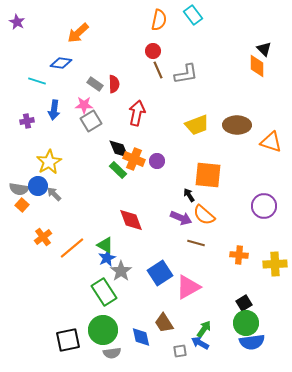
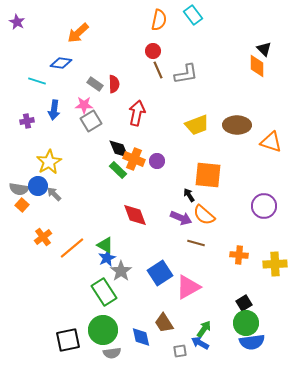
red diamond at (131, 220): moved 4 px right, 5 px up
